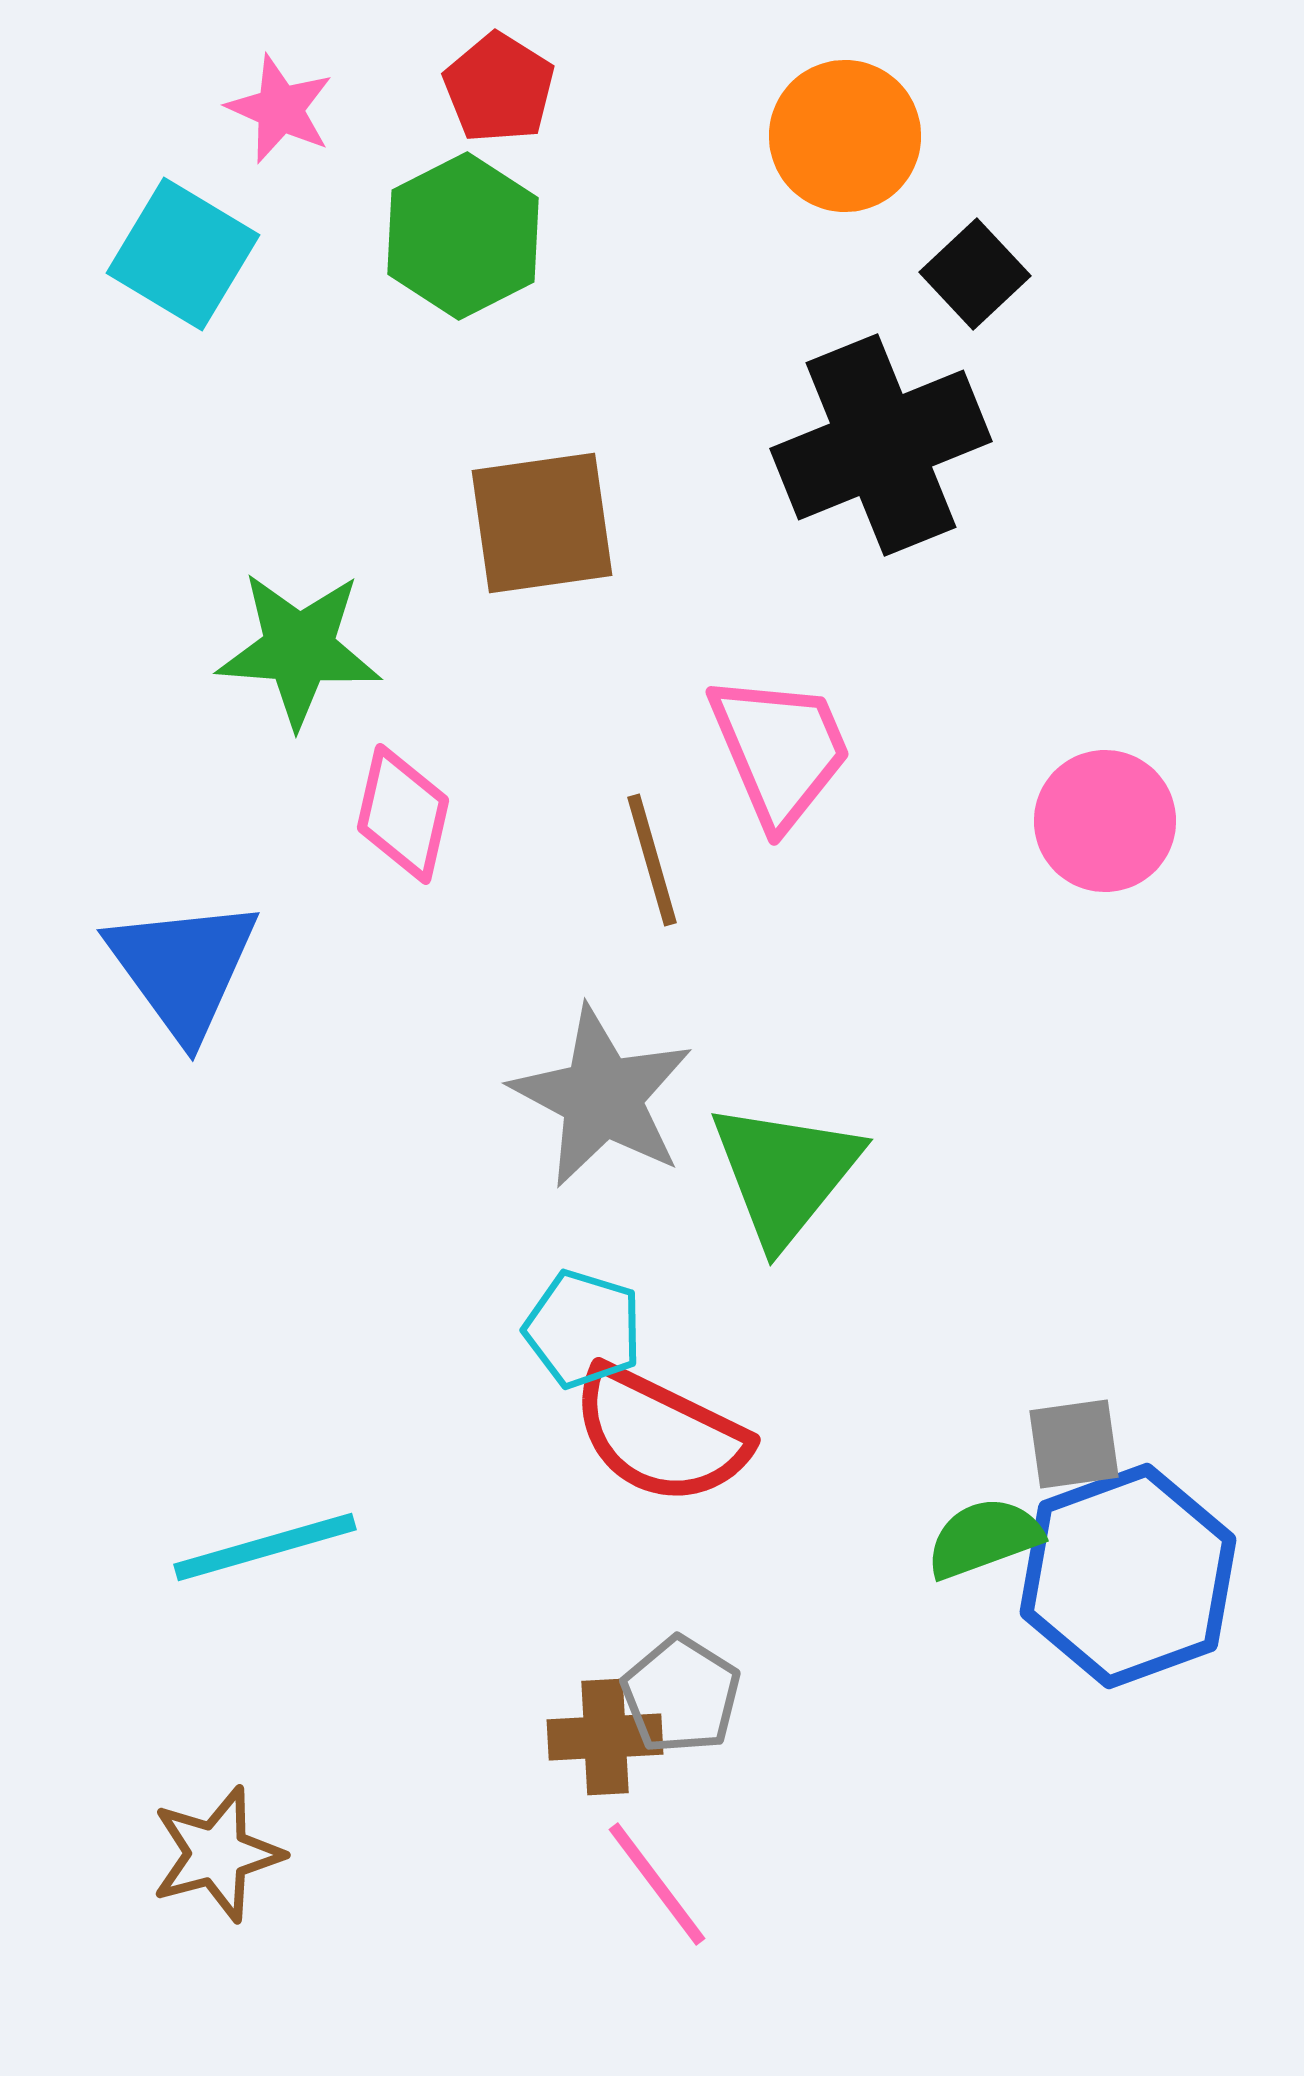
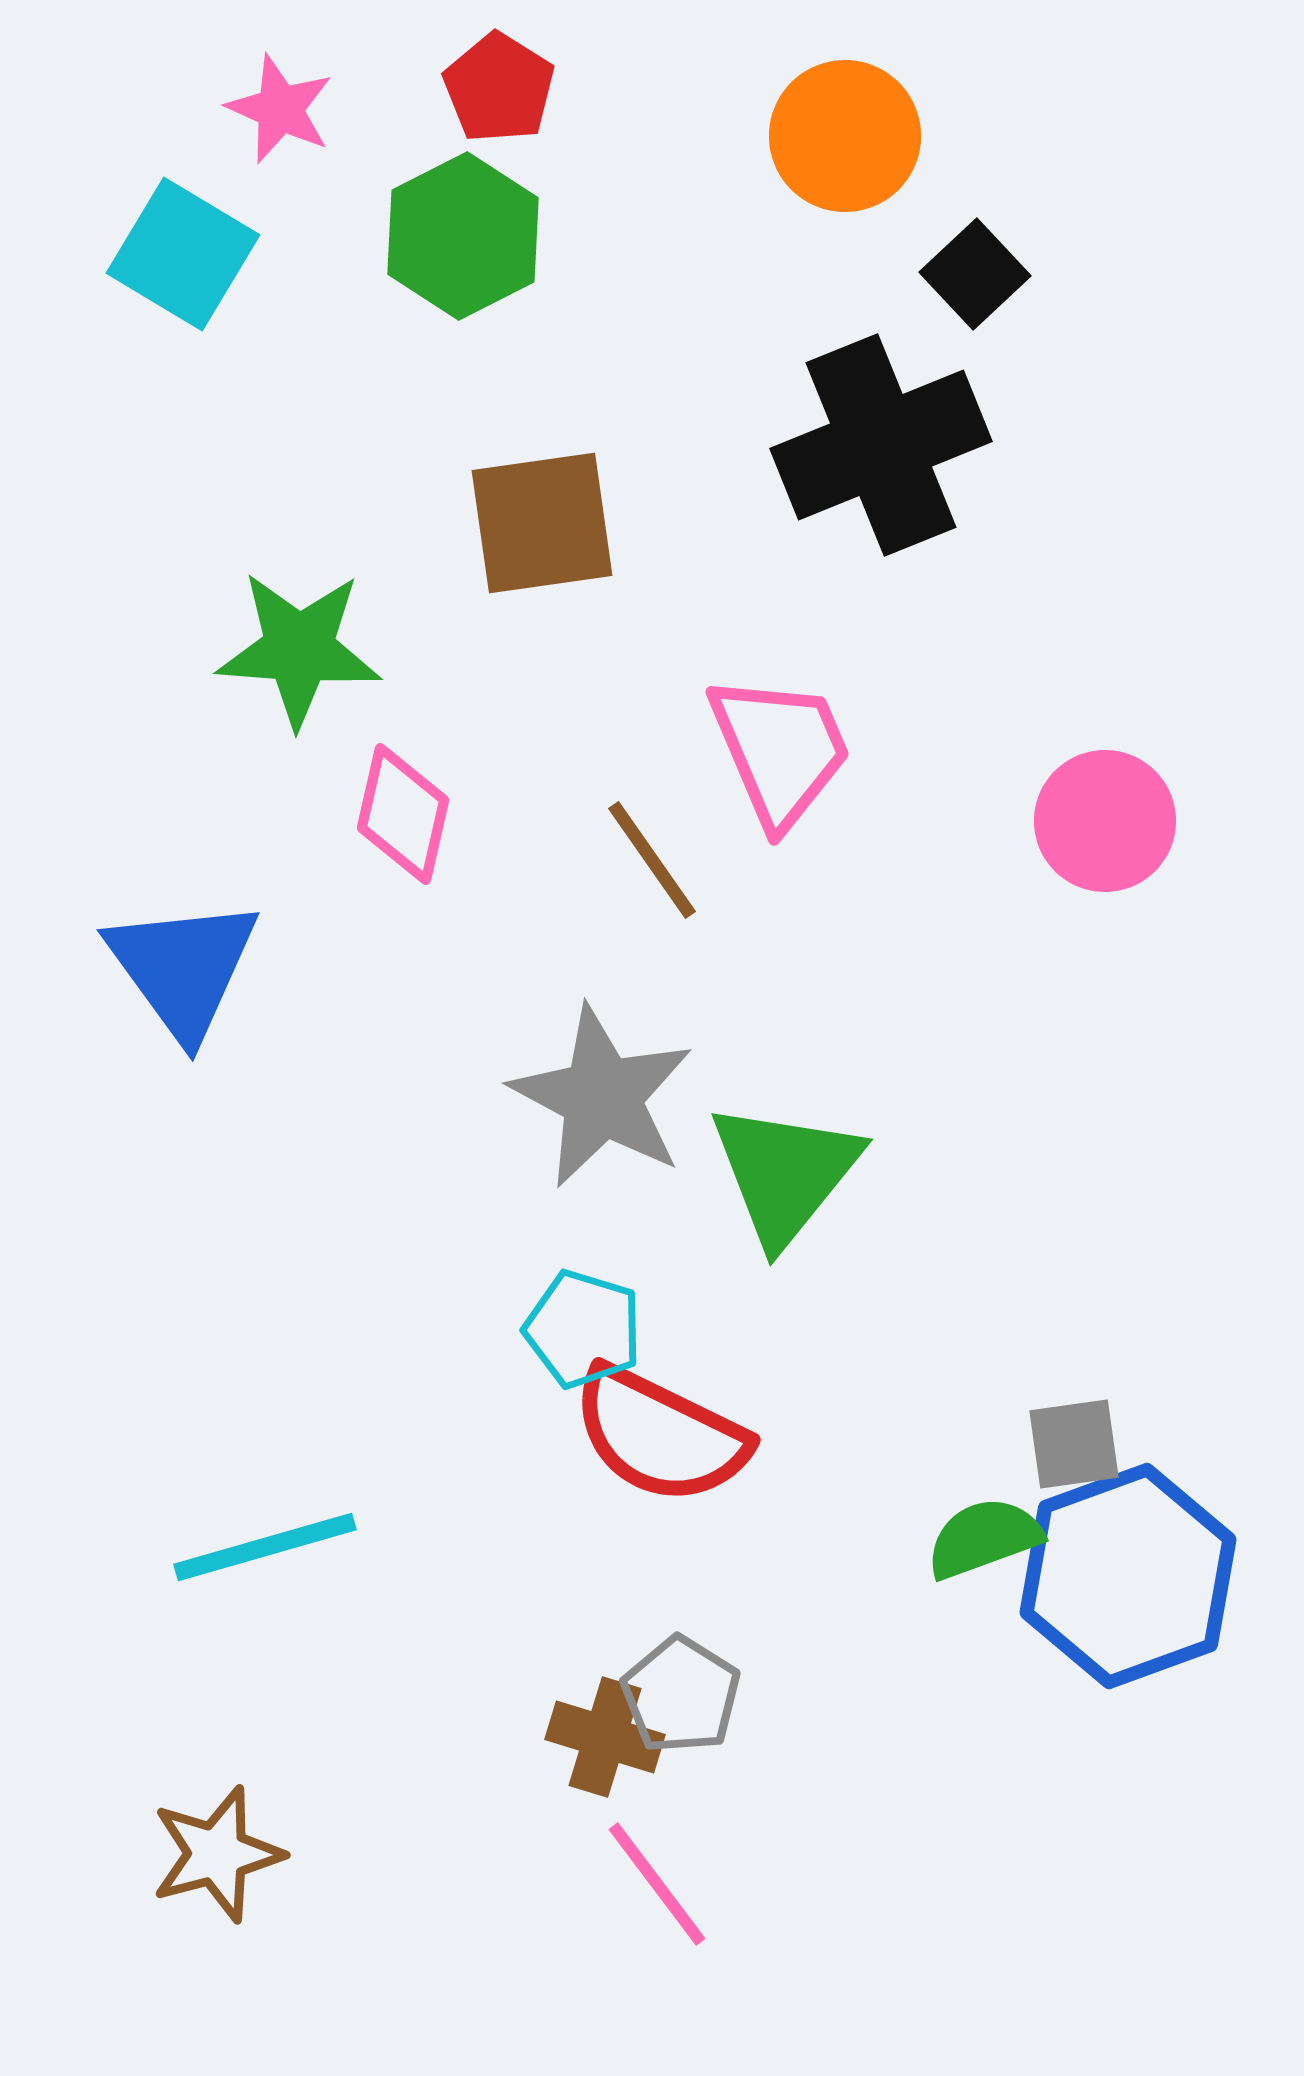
brown line: rotated 19 degrees counterclockwise
brown cross: rotated 20 degrees clockwise
